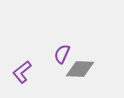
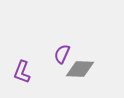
purple L-shape: rotated 30 degrees counterclockwise
